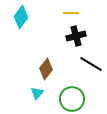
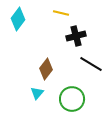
yellow line: moved 10 px left; rotated 14 degrees clockwise
cyan diamond: moved 3 px left, 2 px down
